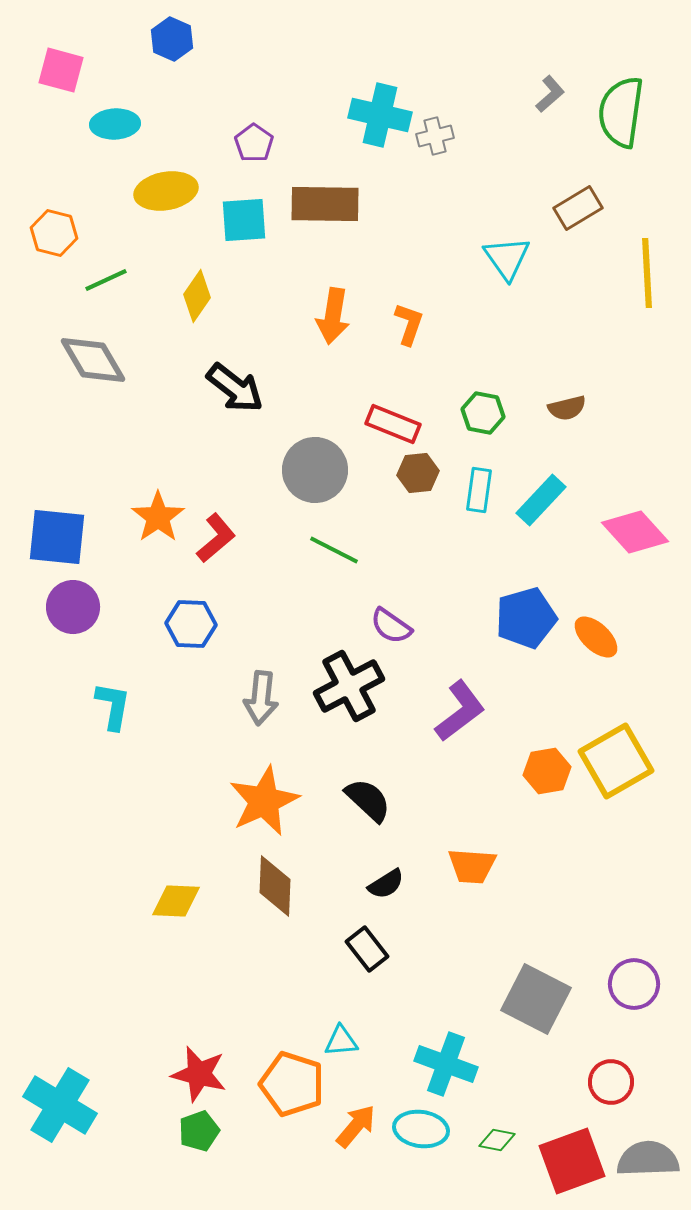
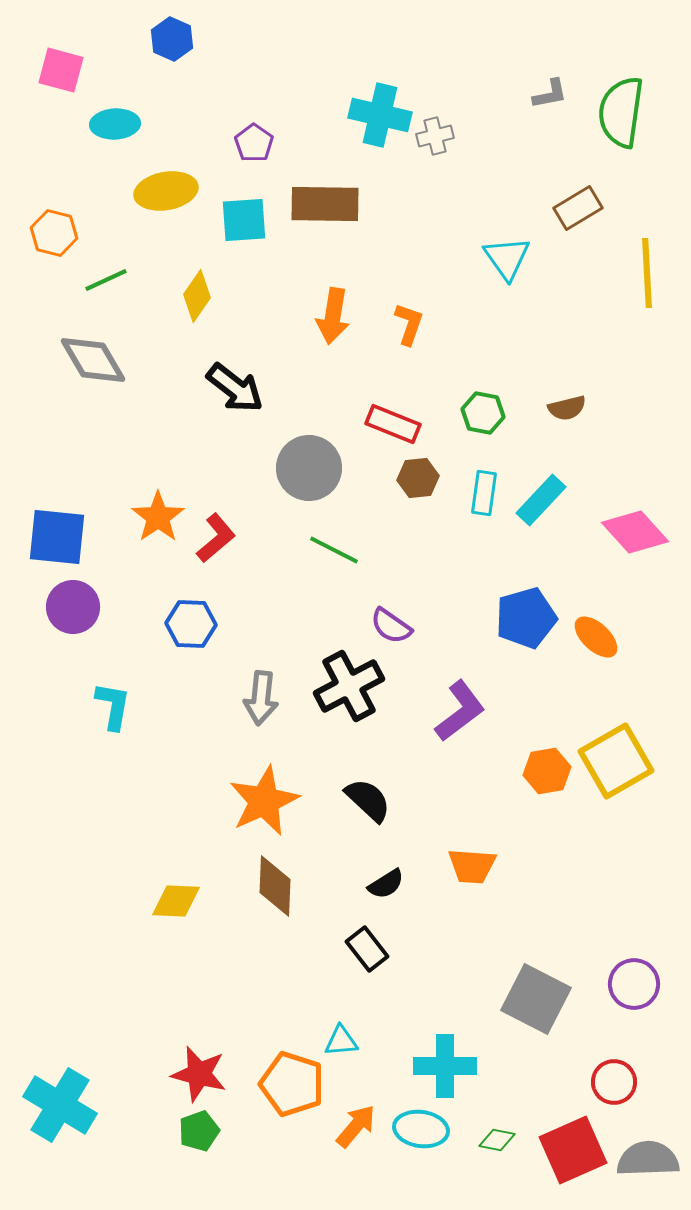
gray L-shape at (550, 94): rotated 30 degrees clockwise
gray circle at (315, 470): moved 6 px left, 2 px up
brown hexagon at (418, 473): moved 5 px down
cyan rectangle at (479, 490): moved 5 px right, 3 px down
cyan cross at (446, 1064): moved 1 px left, 2 px down; rotated 20 degrees counterclockwise
red circle at (611, 1082): moved 3 px right
red square at (572, 1161): moved 1 px right, 11 px up; rotated 4 degrees counterclockwise
